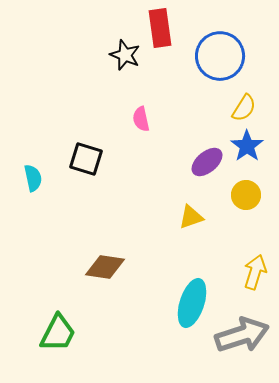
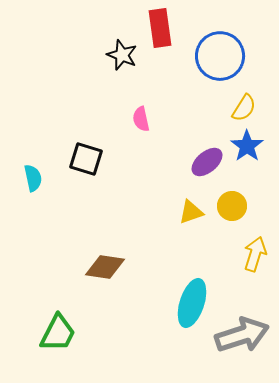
black star: moved 3 px left
yellow circle: moved 14 px left, 11 px down
yellow triangle: moved 5 px up
yellow arrow: moved 18 px up
